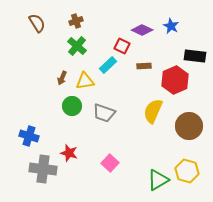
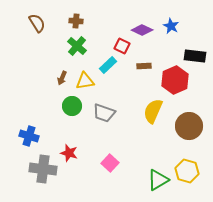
brown cross: rotated 24 degrees clockwise
